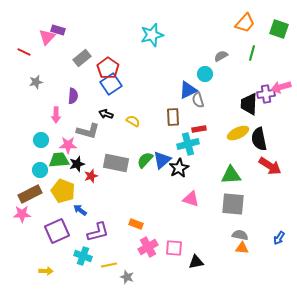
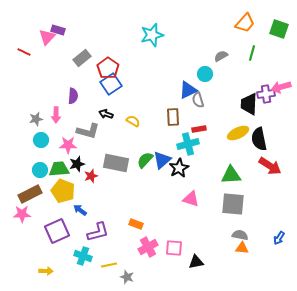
gray star at (36, 82): moved 37 px down
green trapezoid at (59, 160): moved 9 px down
